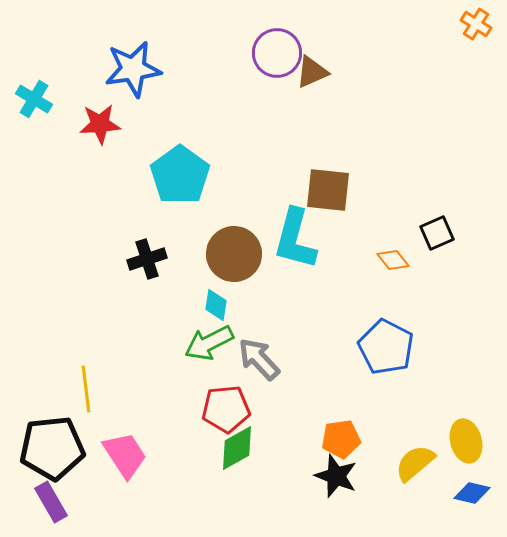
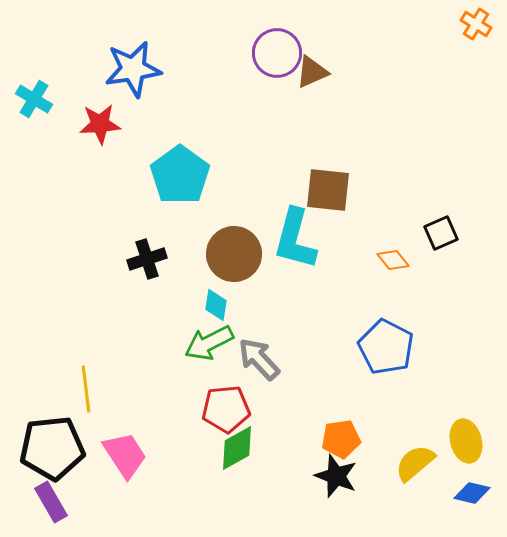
black square: moved 4 px right
